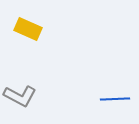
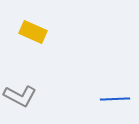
yellow rectangle: moved 5 px right, 3 px down
